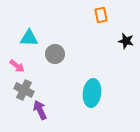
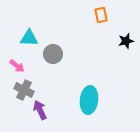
black star: rotated 28 degrees counterclockwise
gray circle: moved 2 px left
cyan ellipse: moved 3 px left, 7 px down
